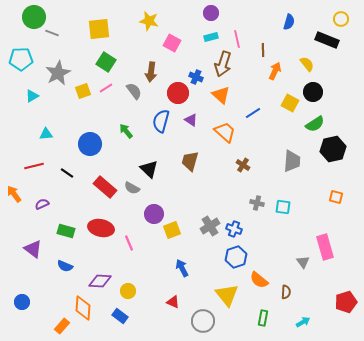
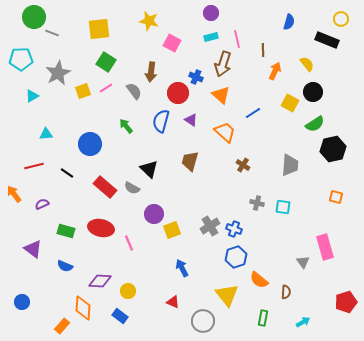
green arrow at (126, 131): moved 5 px up
gray trapezoid at (292, 161): moved 2 px left, 4 px down
